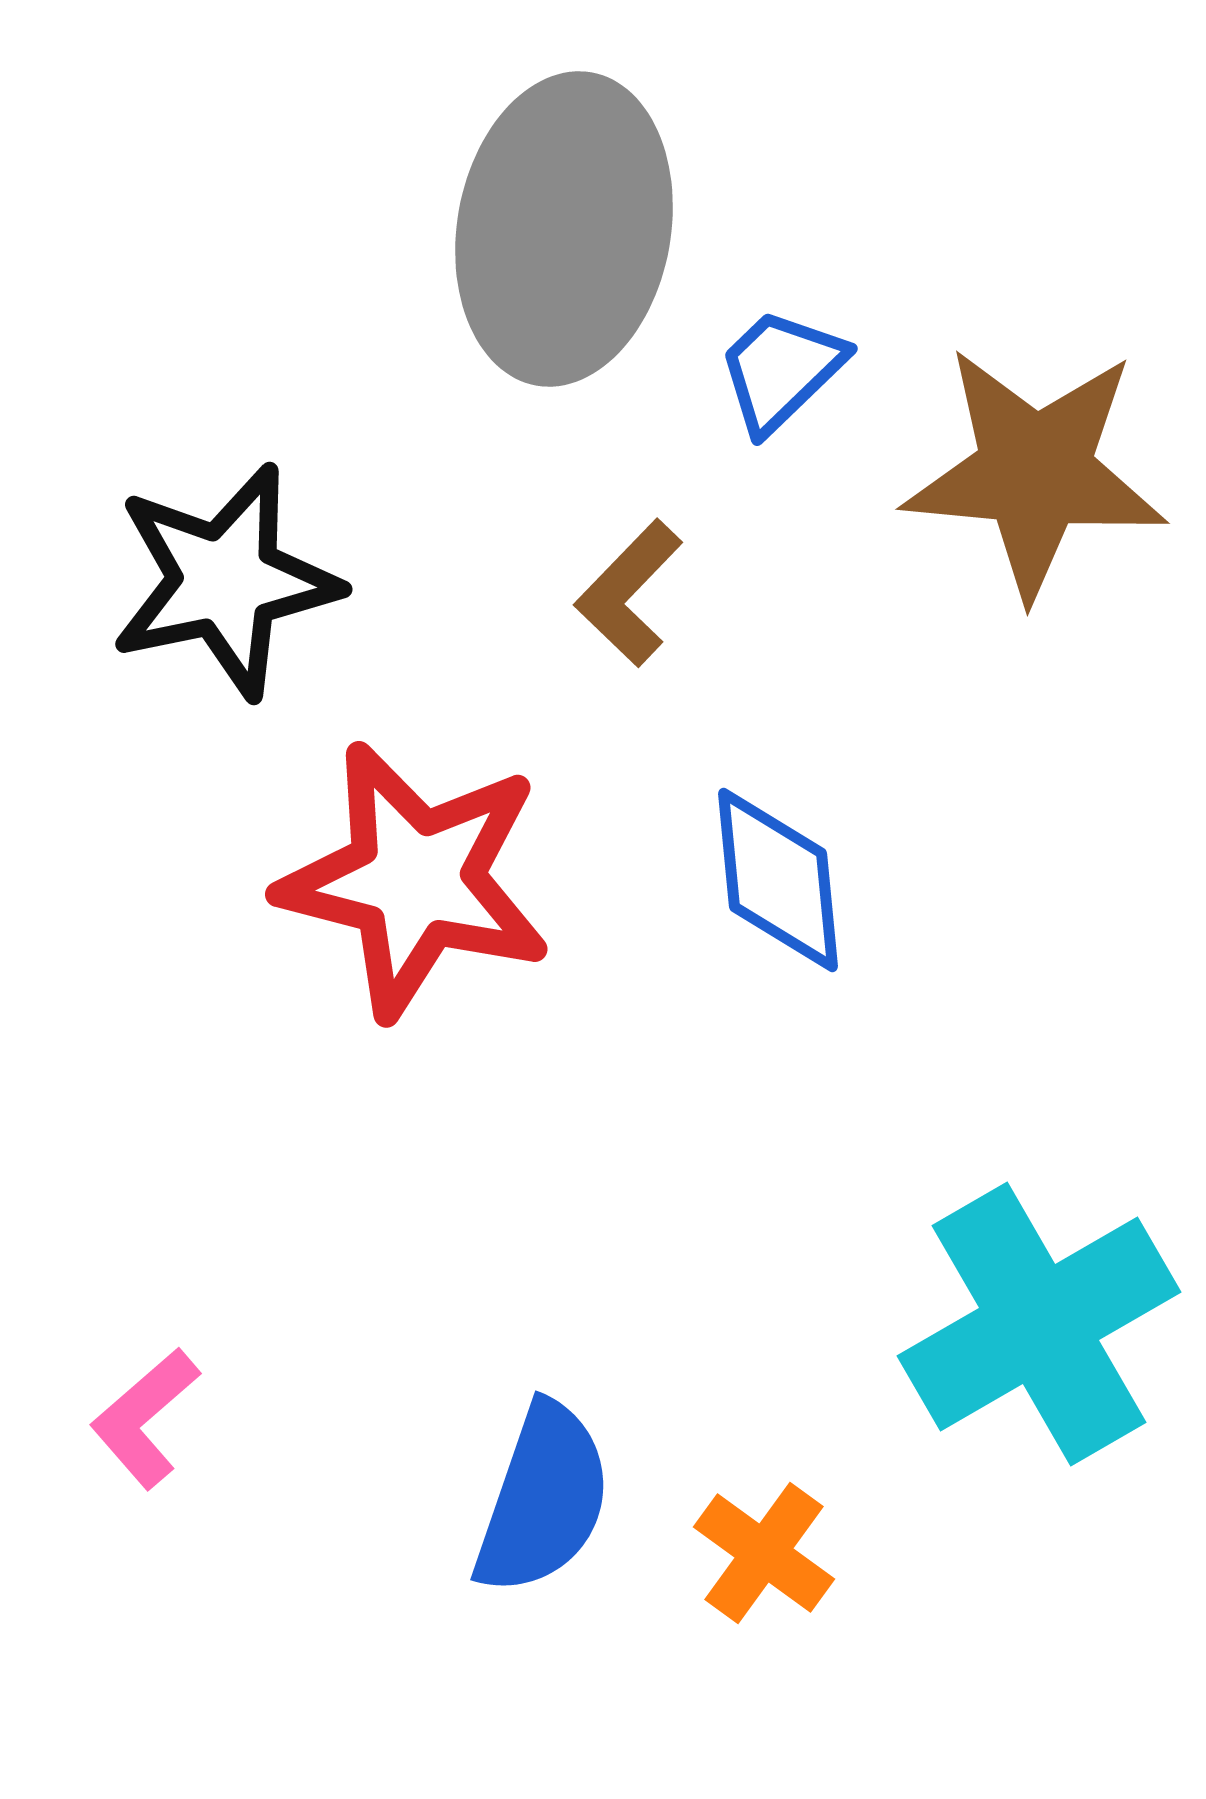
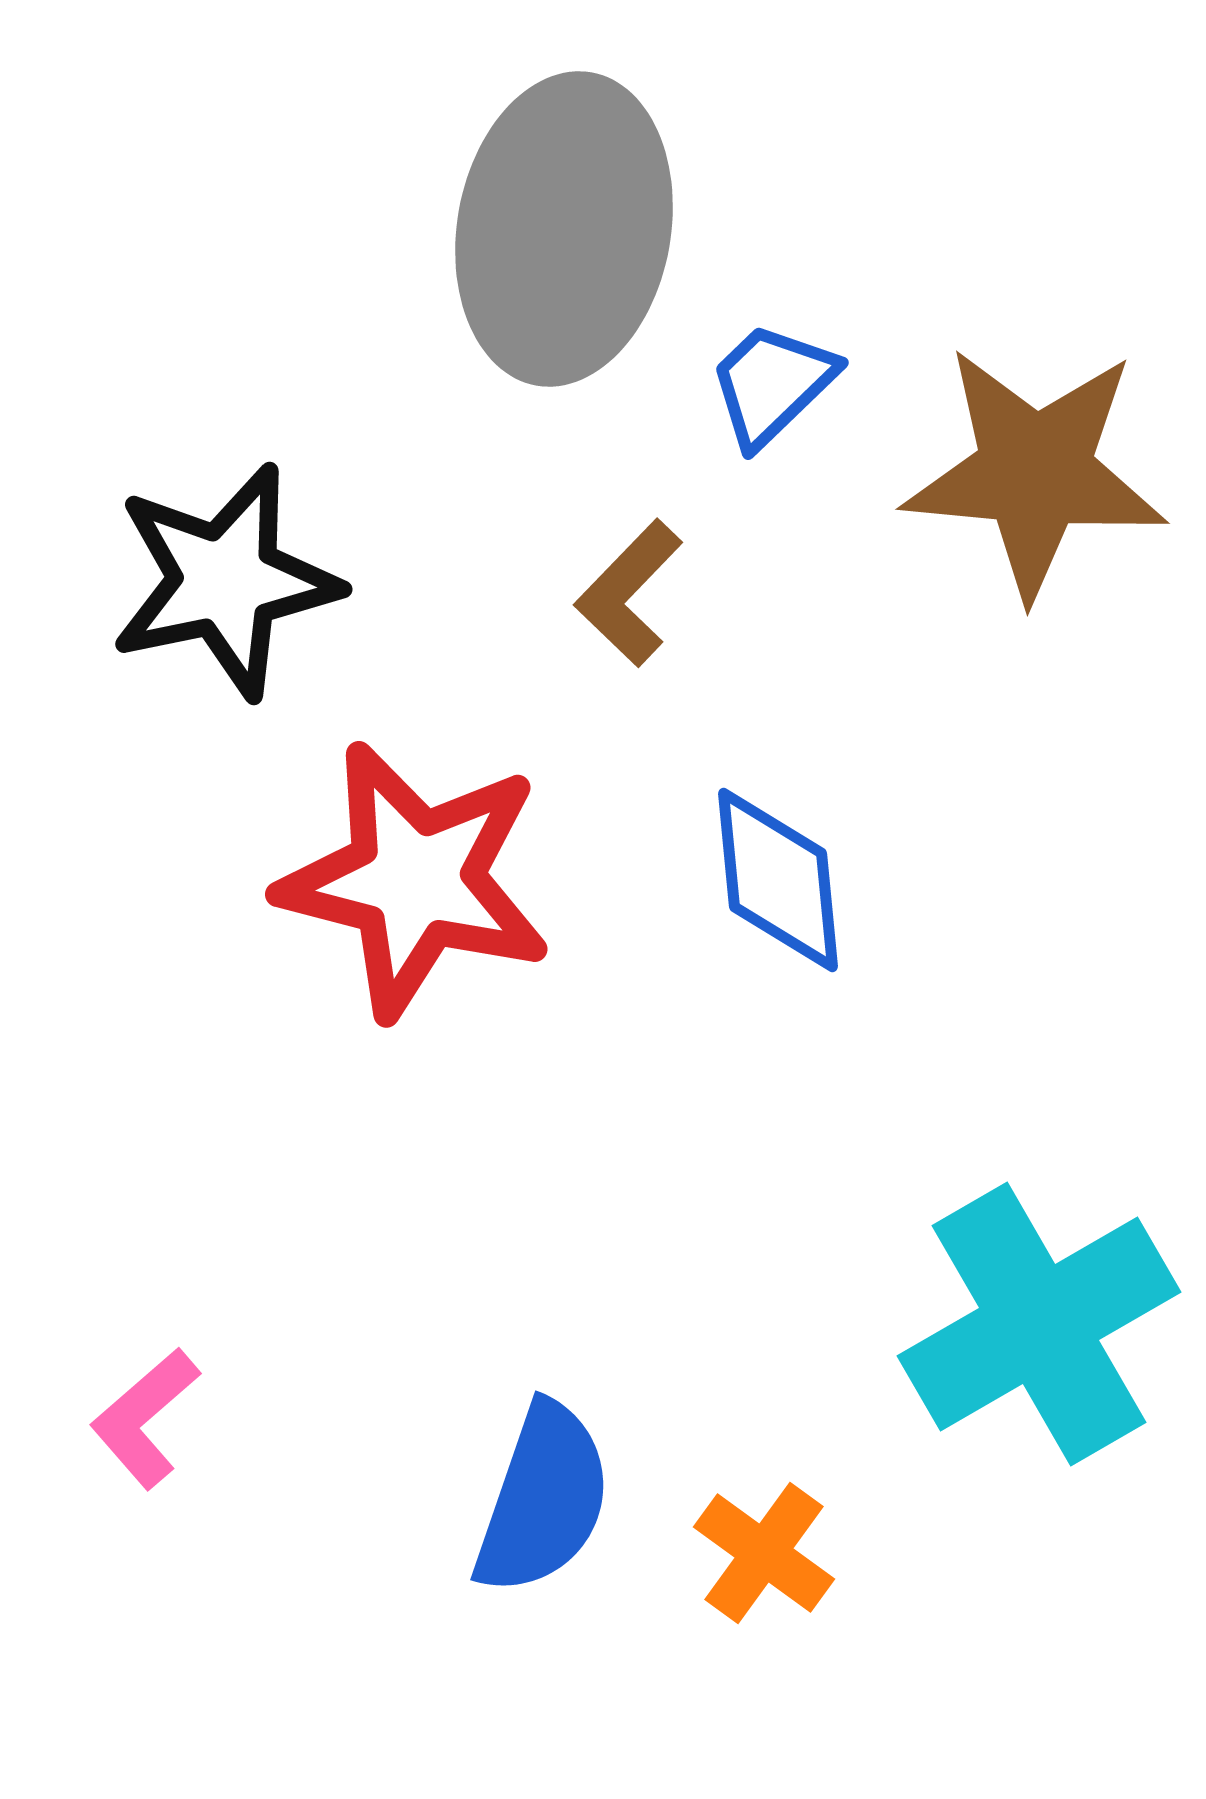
blue trapezoid: moved 9 px left, 14 px down
